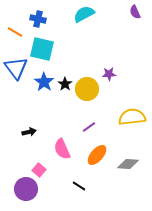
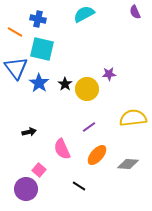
blue star: moved 5 px left, 1 px down
yellow semicircle: moved 1 px right, 1 px down
